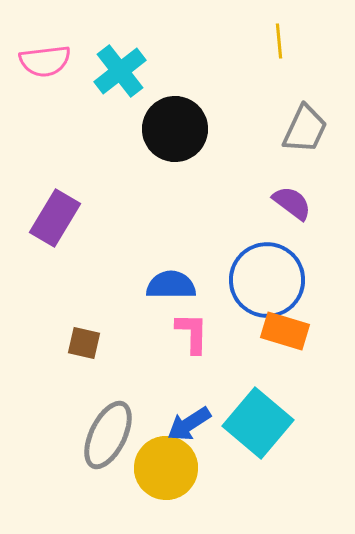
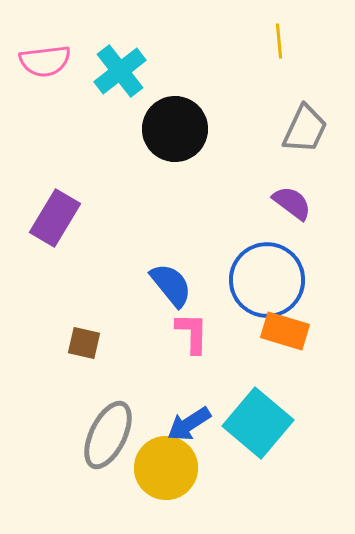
blue semicircle: rotated 51 degrees clockwise
